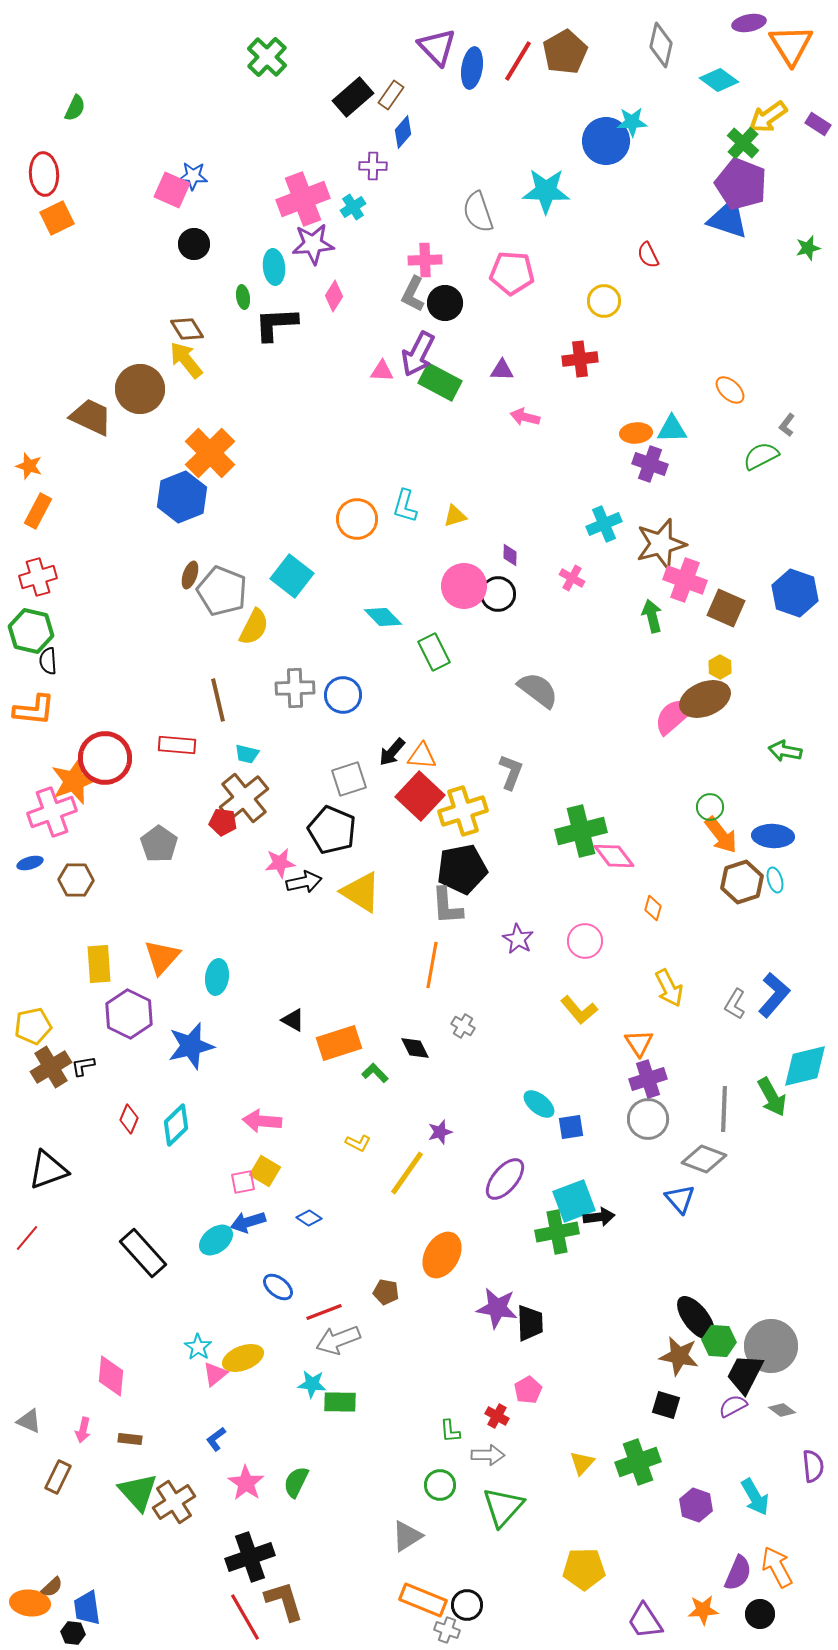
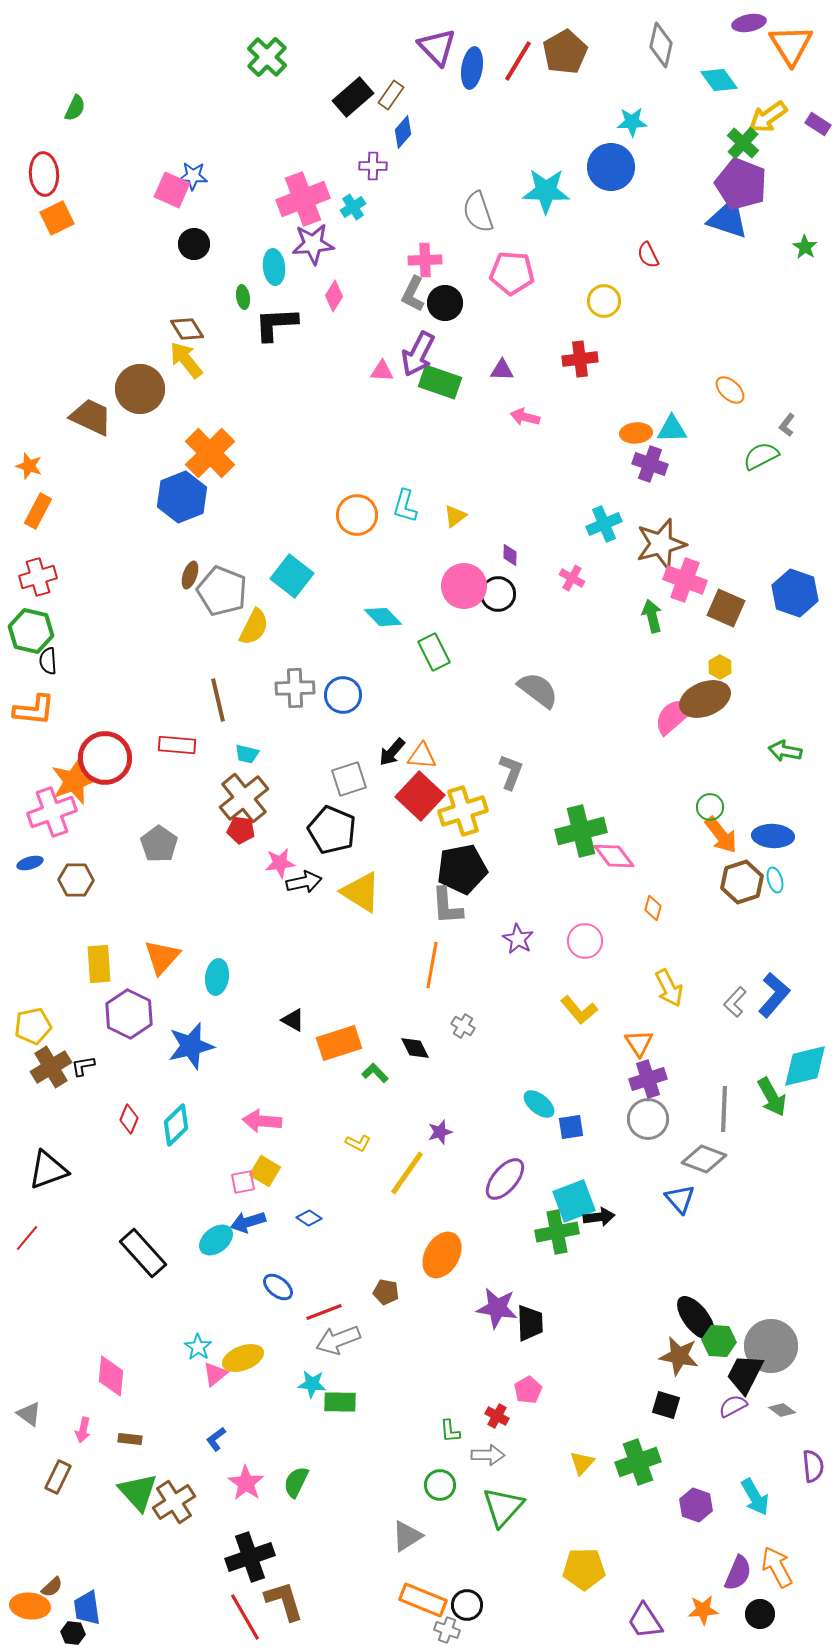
cyan diamond at (719, 80): rotated 18 degrees clockwise
blue circle at (606, 141): moved 5 px right, 26 px down
green star at (808, 248): moved 3 px left, 1 px up; rotated 25 degrees counterclockwise
green rectangle at (440, 382): rotated 9 degrees counterclockwise
yellow triangle at (455, 516): rotated 20 degrees counterclockwise
orange circle at (357, 519): moved 4 px up
red pentagon at (223, 822): moved 18 px right, 8 px down
gray L-shape at (735, 1004): moved 2 px up; rotated 12 degrees clockwise
gray triangle at (29, 1421): moved 7 px up; rotated 12 degrees clockwise
orange ellipse at (30, 1603): moved 3 px down
